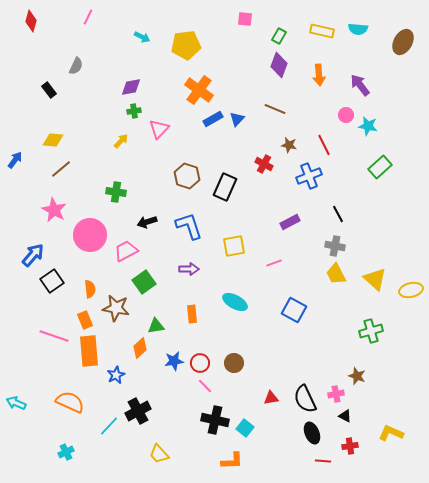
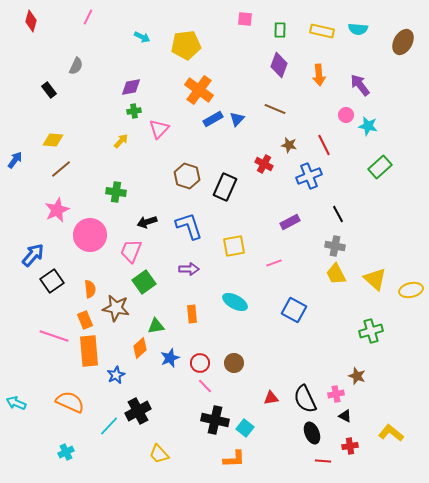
green rectangle at (279, 36): moved 1 px right, 6 px up; rotated 28 degrees counterclockwise
pink star at (54, 210): moved 3 px right; rotated 20 degrees clockwise
pink trapezoid at (126, 251): moved 5 px right; rotated 40 degrees counterclockwise
blue star at (174, 361): moved 4 px left, 3 px up; rotated 12 degrees counterclockwise
yellow L-shape at (391, 433): rotated 15 degrees clockwise
orange L-shape at (232, 461): moved 2 px right, 2 px up
